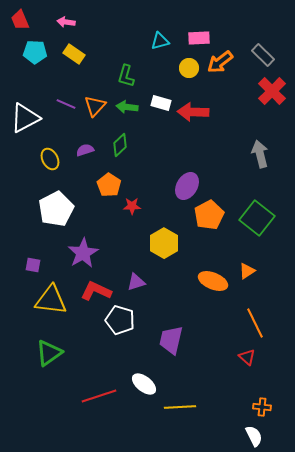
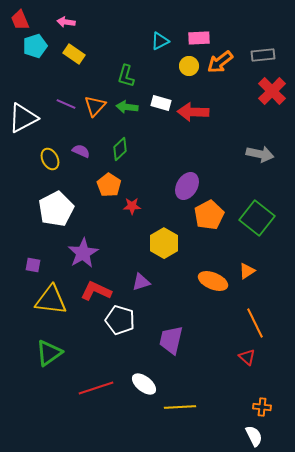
cyan triangle at (160, 41): rotated 12 degrees counterclockwise
cyan pentagon at (35, 52): moved 6 px up; rotated 20 degrees counterclockwise
gray rectangle at (263, 55): rotated 50 degrees counterclockwise
yellow circle at (189, 68): moved 2 px up
white triangle at (25, 118): moved 2 px left
green diamond at (120, 145): moved 4 px down
purple semicircle at (85, 150): moved 4 px left, 1 px down; rotated 42 degrees clockwise
gray arrow at (260, 154): rotated 116 degrees clockwise
purple triangle at (136, 282): moved 5 px right
red line at (99, 396): moved 3 px left, 8 px up
